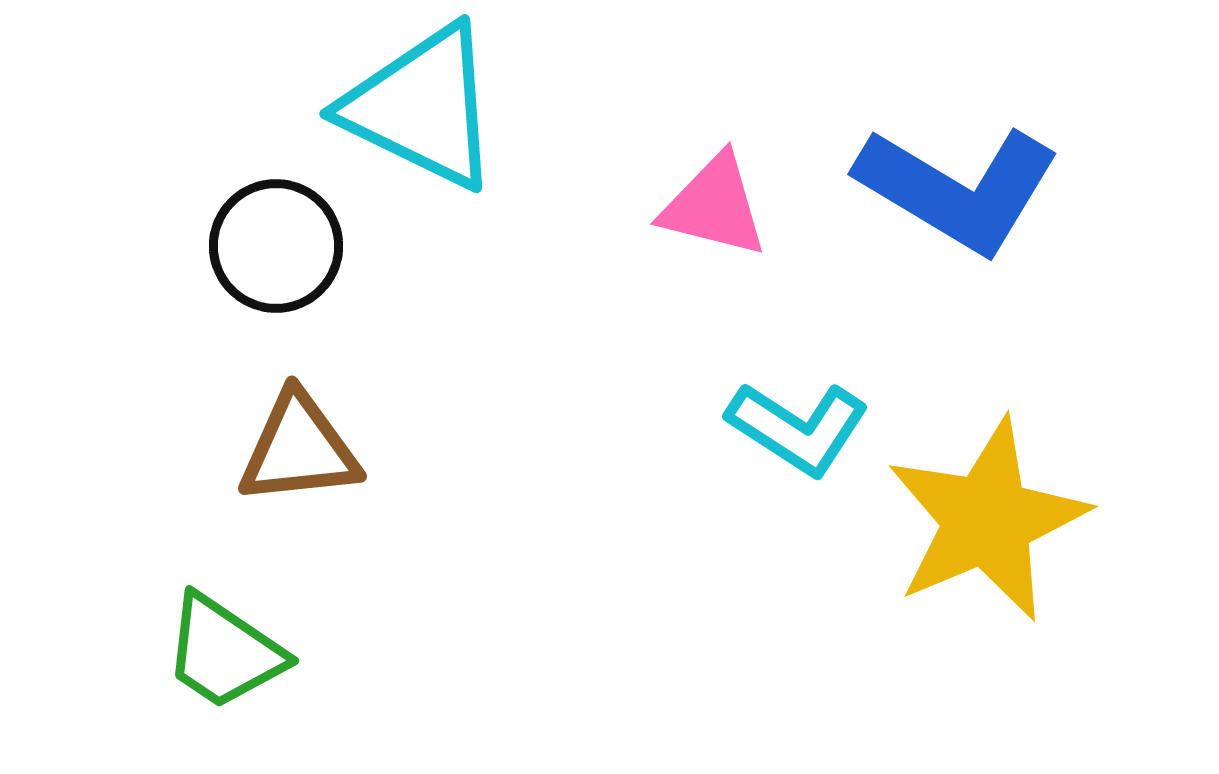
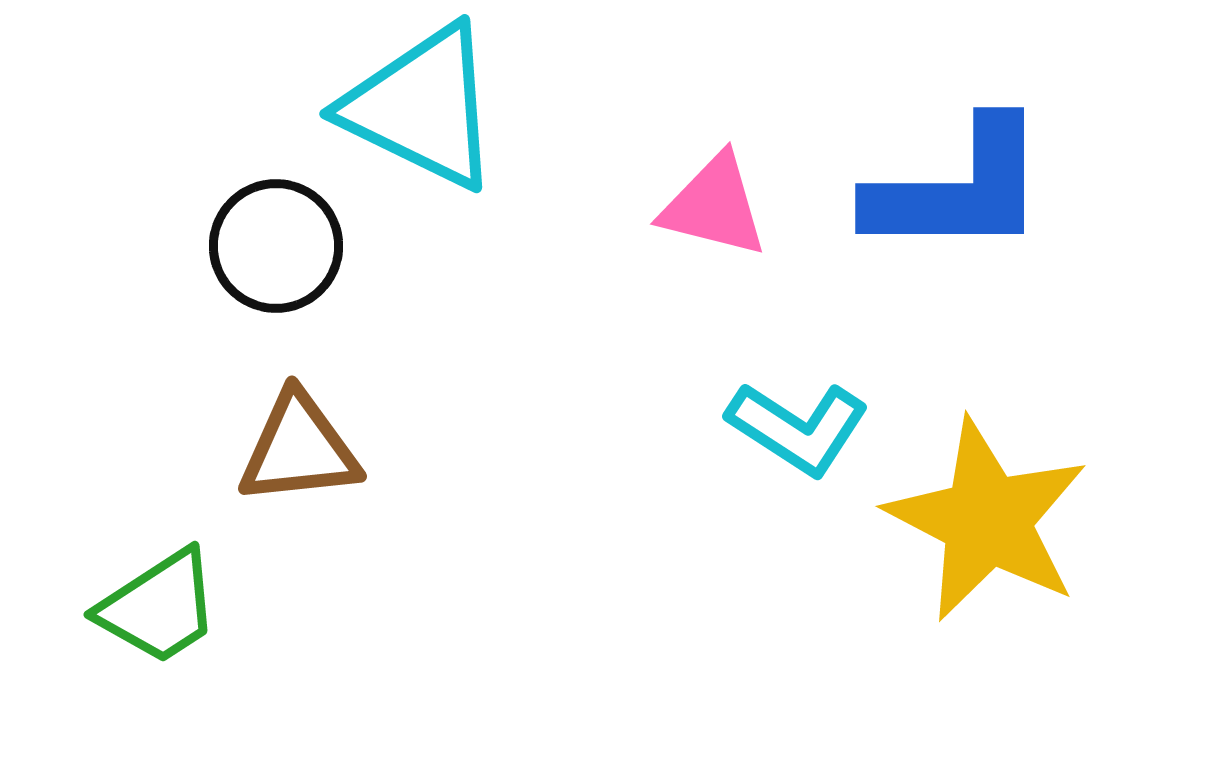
blue L-shape: rotated 31 degrees counterclockwise
yellow star: rotated 22 degrees counterclockwise
green trapezoid: moved 65 px left, 45 px up; rotated 67 degrees counterclockwise
